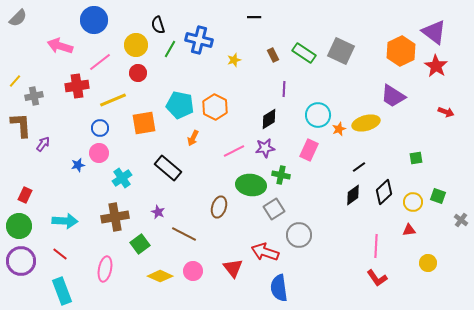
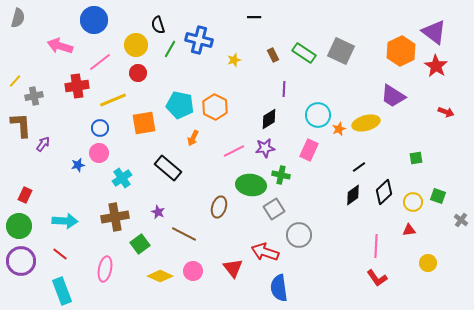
gray semicircle at (18, 18): rotated 30 degrees counterclockwise
